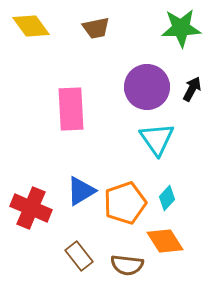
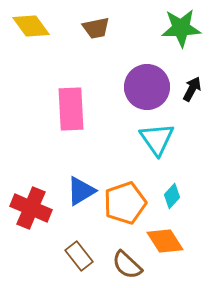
cyan diamond: moved 5 px right, 2 px up
brown semicircle: rotated 36 degrees clockwise
